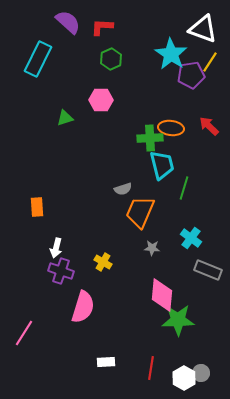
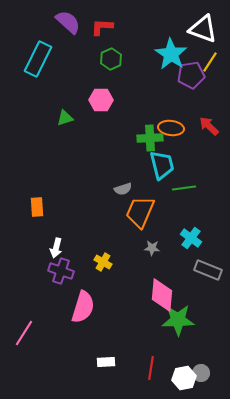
green line: rotated 65 degrees clockwise
white hexagon: rotated 20 degrees clockwise
